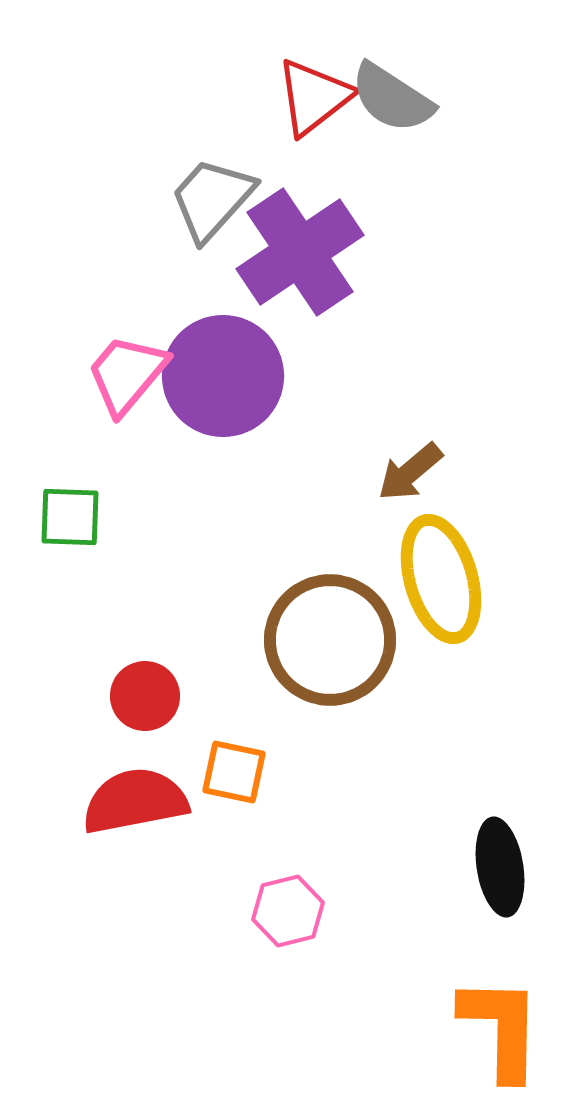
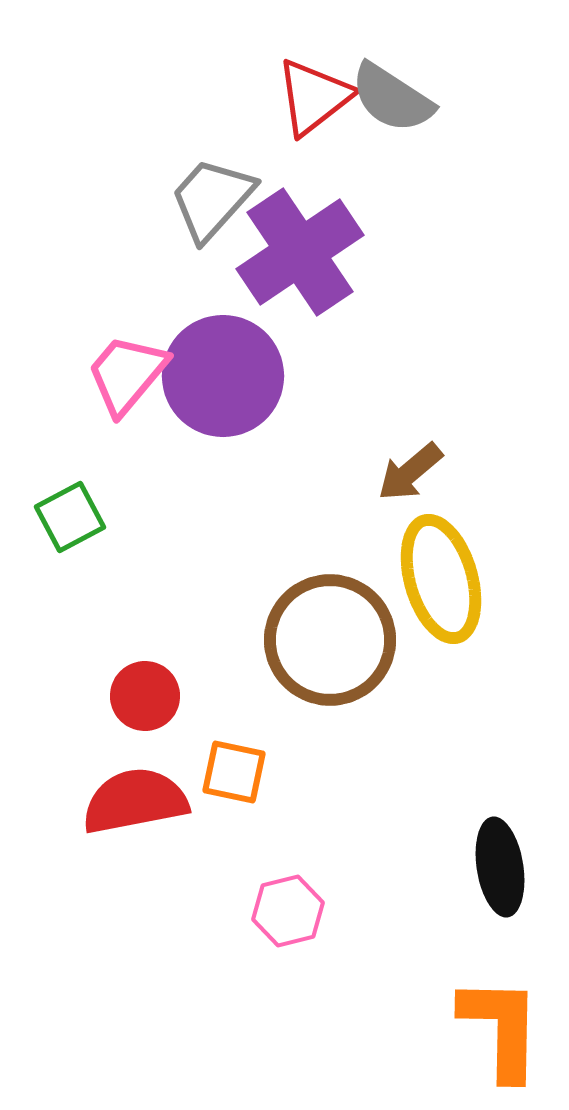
green square: rotated 30 degrees counterclockwise
